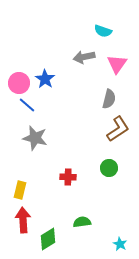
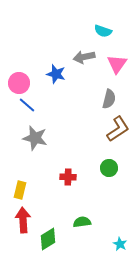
blue star: moved 11 px right, 5 px up; rotated 18 degrees counterclockwise
